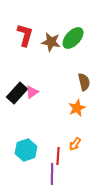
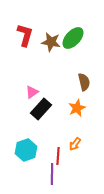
black rectangle: moved 24 px right, 16 px down
